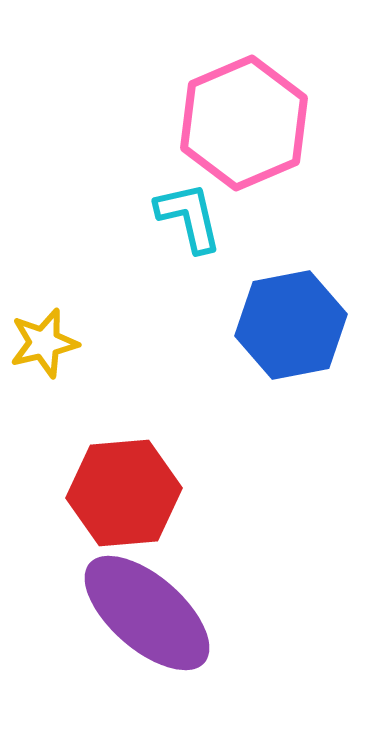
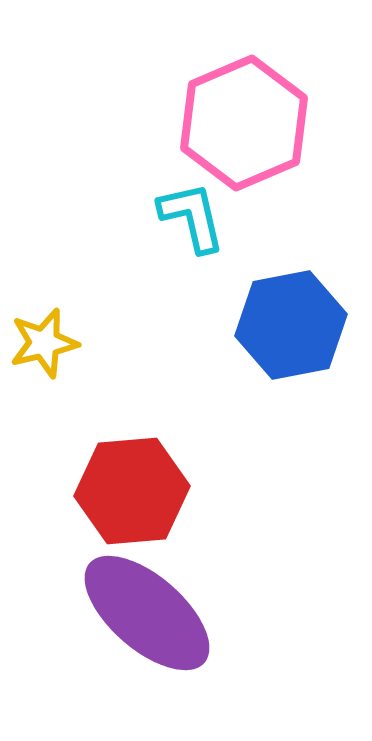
cyan L-shape: moved 3 px right
red hexagon: moved 8 px right, 2 px up
